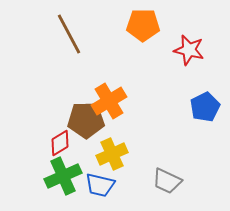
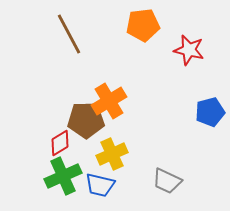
orange pentagon: rotated 8 degrees counterclockwise
blue pentagon: moved 5 px right, 5 px down; rotated 12 degrees clockwise
